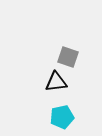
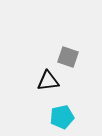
black triangle: moved 8 px left, 1 px up
